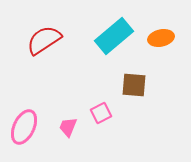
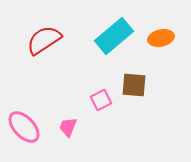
pink square: moved 13 px up
pink ellipse: rotated 68 degrees counterclockwise
